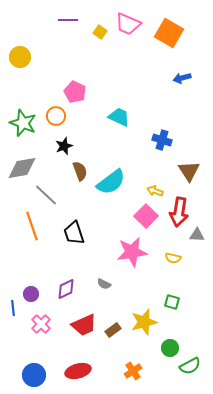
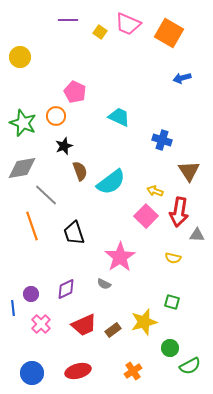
pink star: moved 12 px left, 5 px down; rotated 24 degrees counterclockwise
blue circle: moved 2 px left, 2 px up
